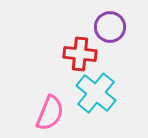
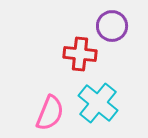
purple circle: moved 2 px right, 1 px up
cyan cross: moved 2 px right, 10 px down
